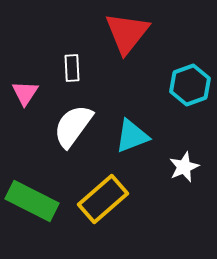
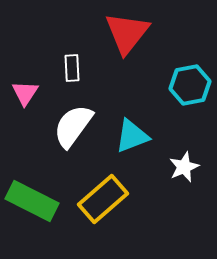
cyan hexagon: rotated 9 degrees clockwise
